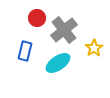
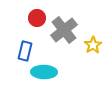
yellow star: moved 1 px left, 3 px up
cyan ellipse: moved 14 px left, 9 px down; rotated 35 degrees clockwise
